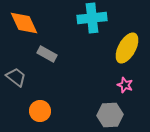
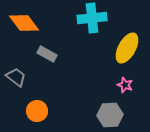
orange diamond: rotated 12 degrees counterclockwise
orange circle: moved 3 px left
